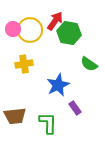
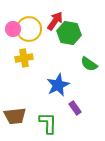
yellow circle: moved 1 px left, 1 px up
yellow cross: moved 6 px up
